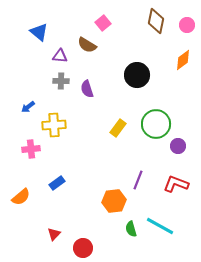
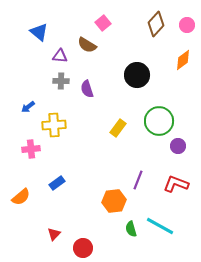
brown diamond: moved 3 px down; rotated 30 degrees clockwise
green circle: moved 3 px right, 3 px up
